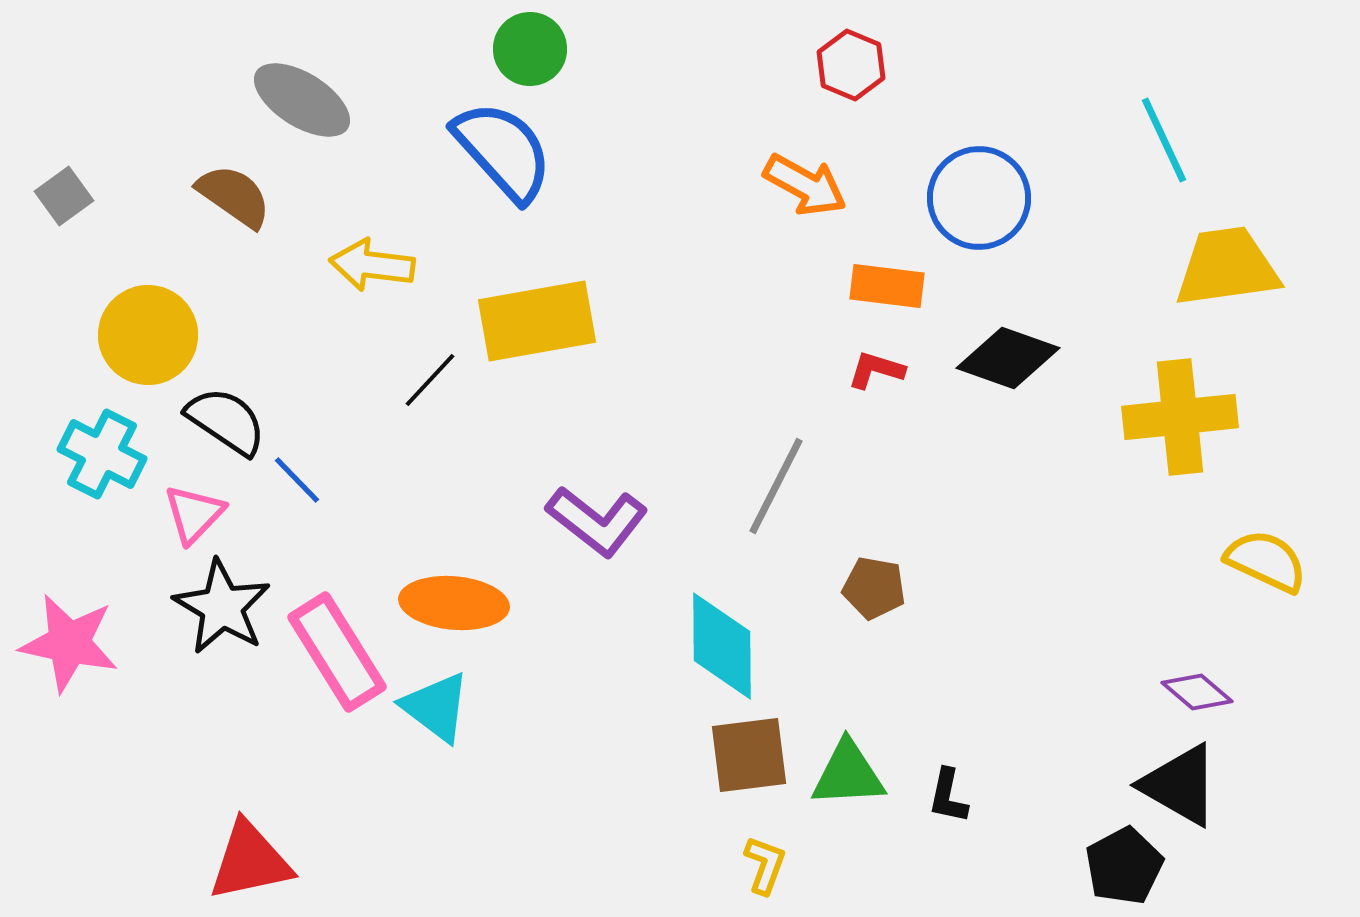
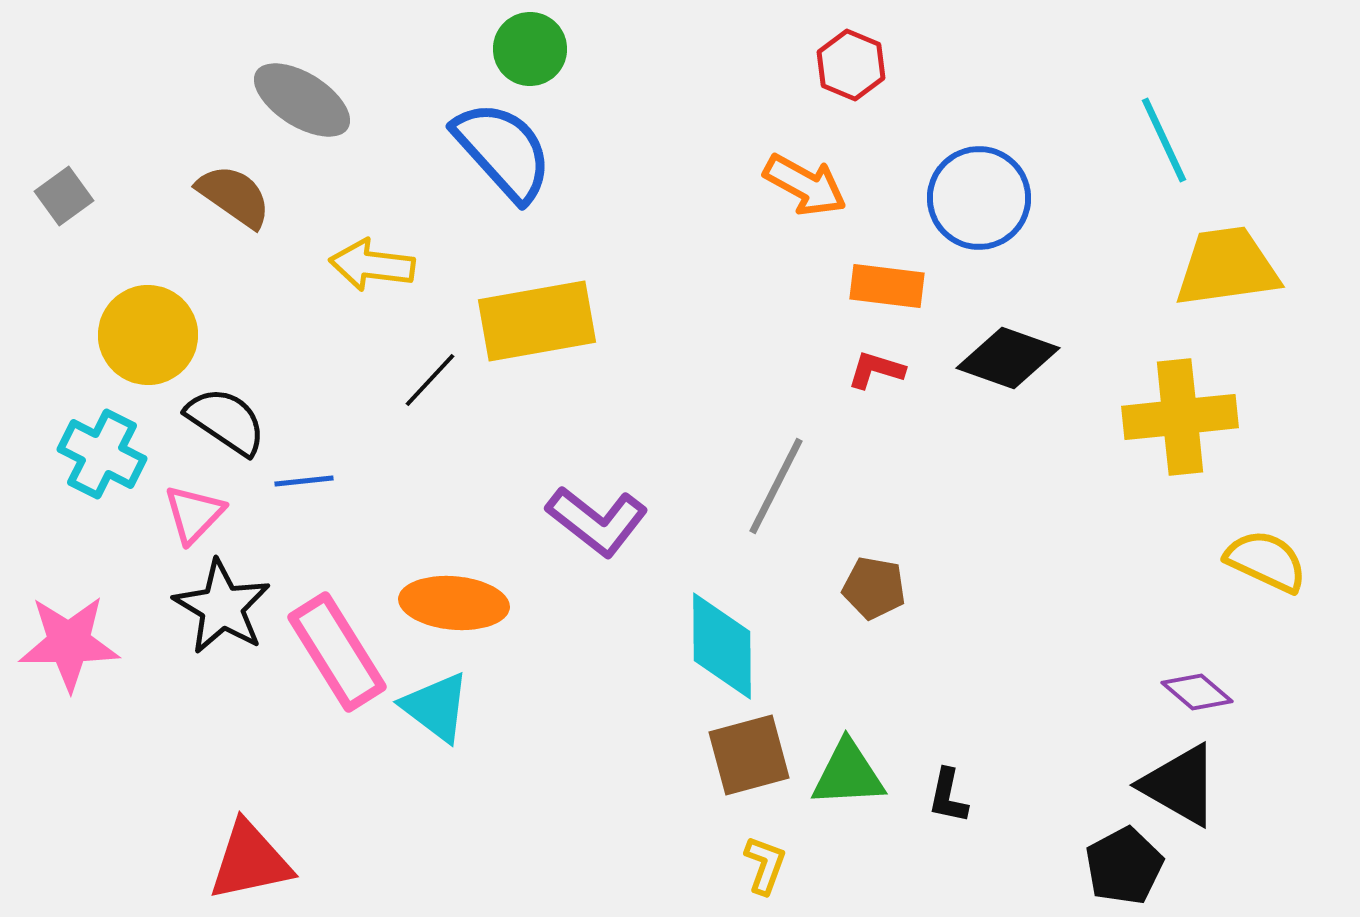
blue line: moved 7 px right, 1 px down; rotated 52 degrees counterclockwise
pink star: rotated 12 degrees counterclockwise
brown square: rotated 8 degrees counterclockwise
